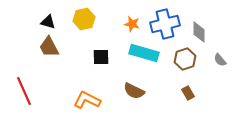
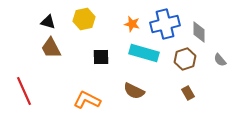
brown trapezoid: moved 2 px right, 1 px down
